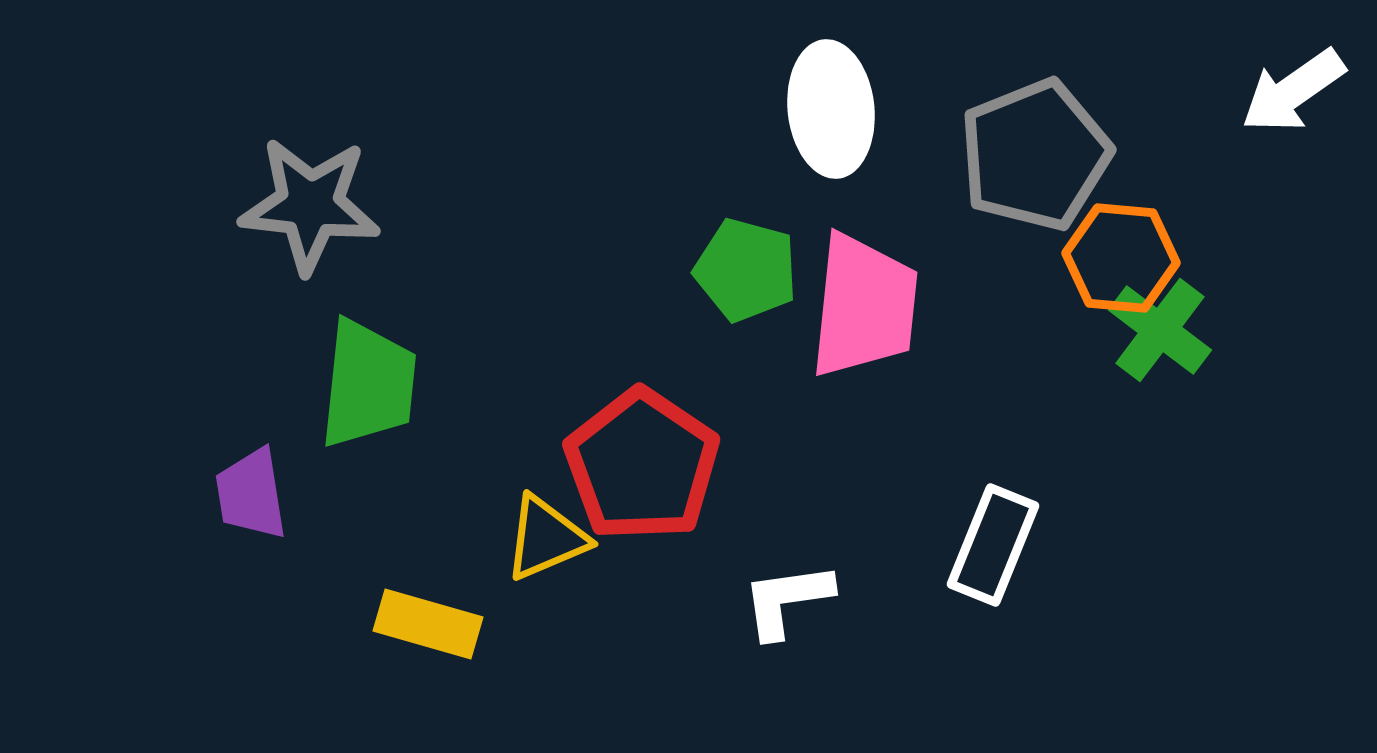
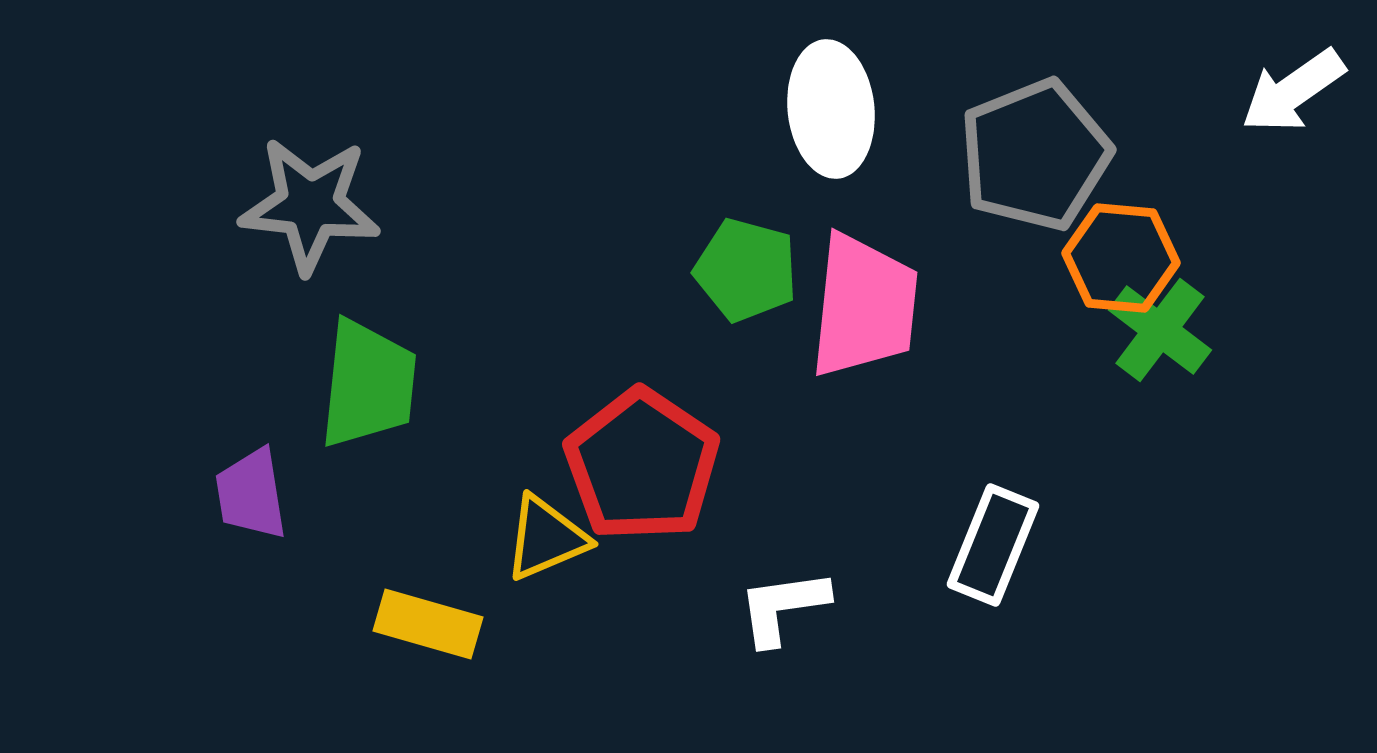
white L-shape: moved 4 px left, 7 px down
